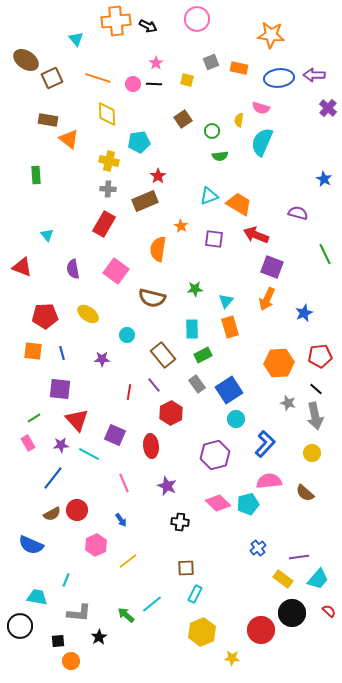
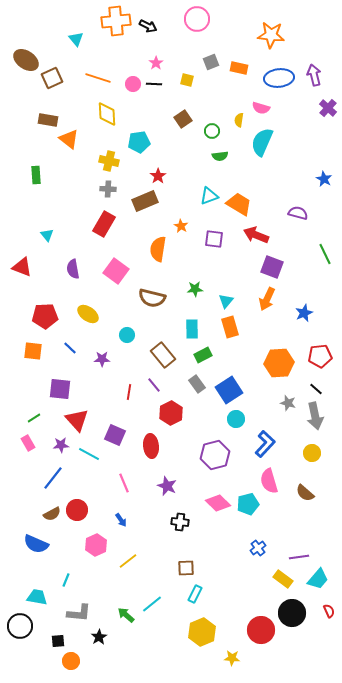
purple arrow at (314, 75): rotated 75 degrees clockwise
blue line at (62, 353): moved 8 px right, 5 px up; rotated 32 degrees counterclockwise
pink semicircle at (269, 481): rotated 100 degrees counterclockwise
blue semicircle at (31, 545): moved 5 px right, 1 px up
red semicircle at (329, 611): rotated 24 degrees clockwise
